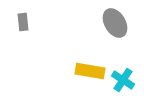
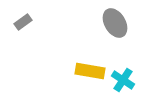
gray rectangle: rotated 60 degrees clockwise
